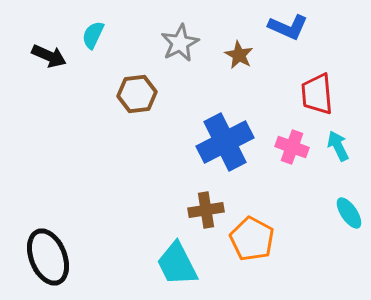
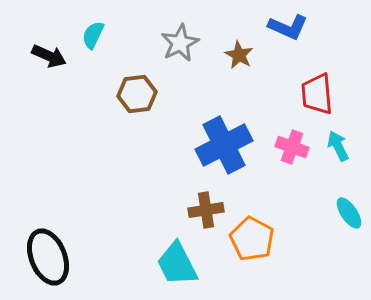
blue cross: moved 1 px left, 3 px down
